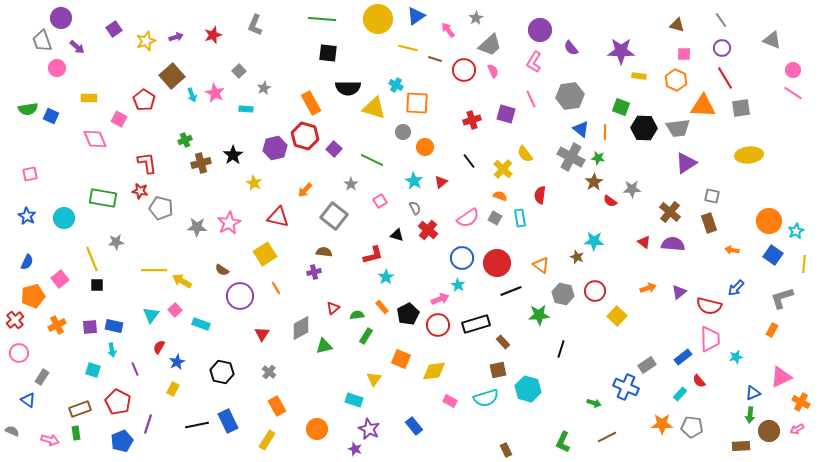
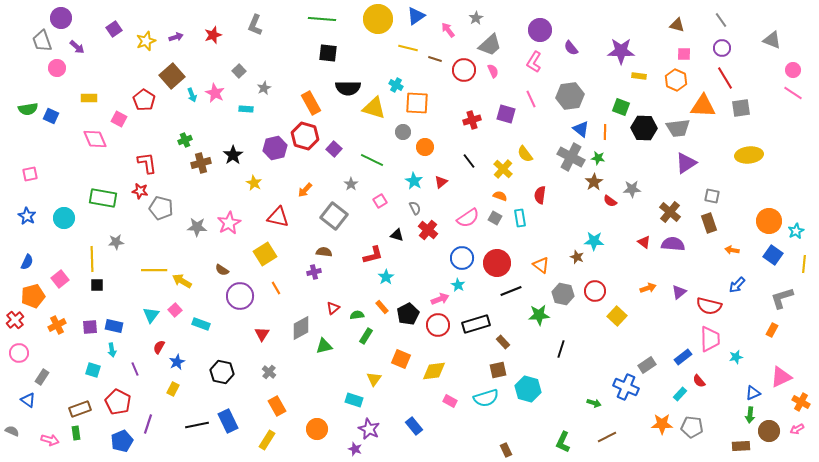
yellow line at (92, 259): rotated 20 degrees clockwise
blue arrow at (736, 288): moved 1 px right, 3 px up
